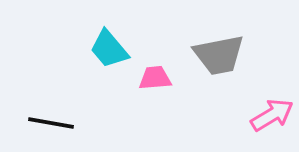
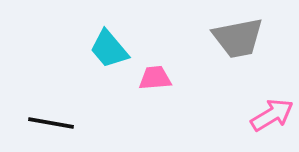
gray trapezoid: moved 19 px right, 17 px up
